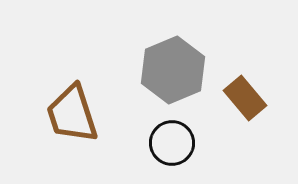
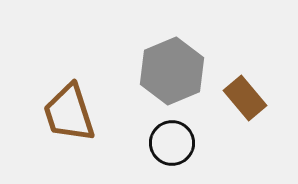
gray hexagon: moved 1 px left, 1 px down
brown trapezoid: moved 3 px left, 1 px up
